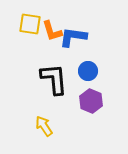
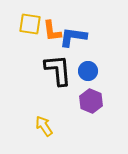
orange L-shape: rotated 10 degrees clockwise
black L-shape: moved 4 px right, 9 px up
